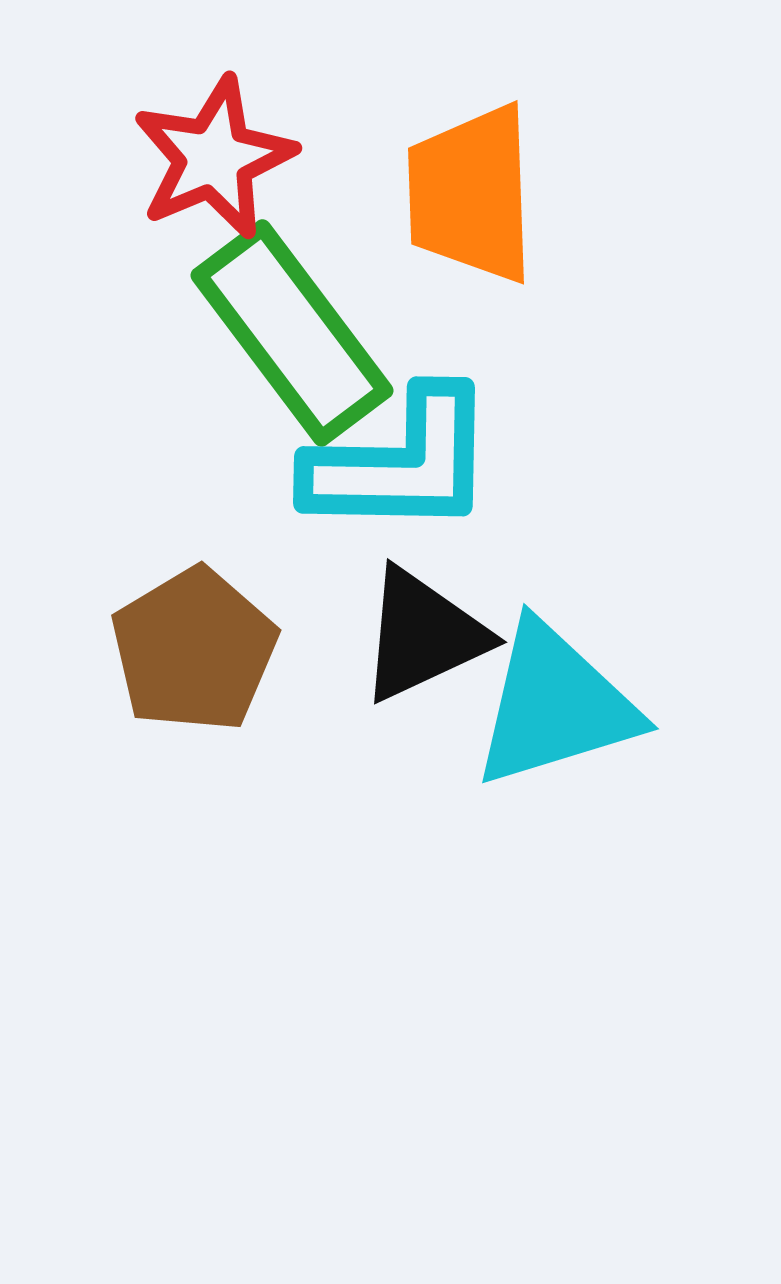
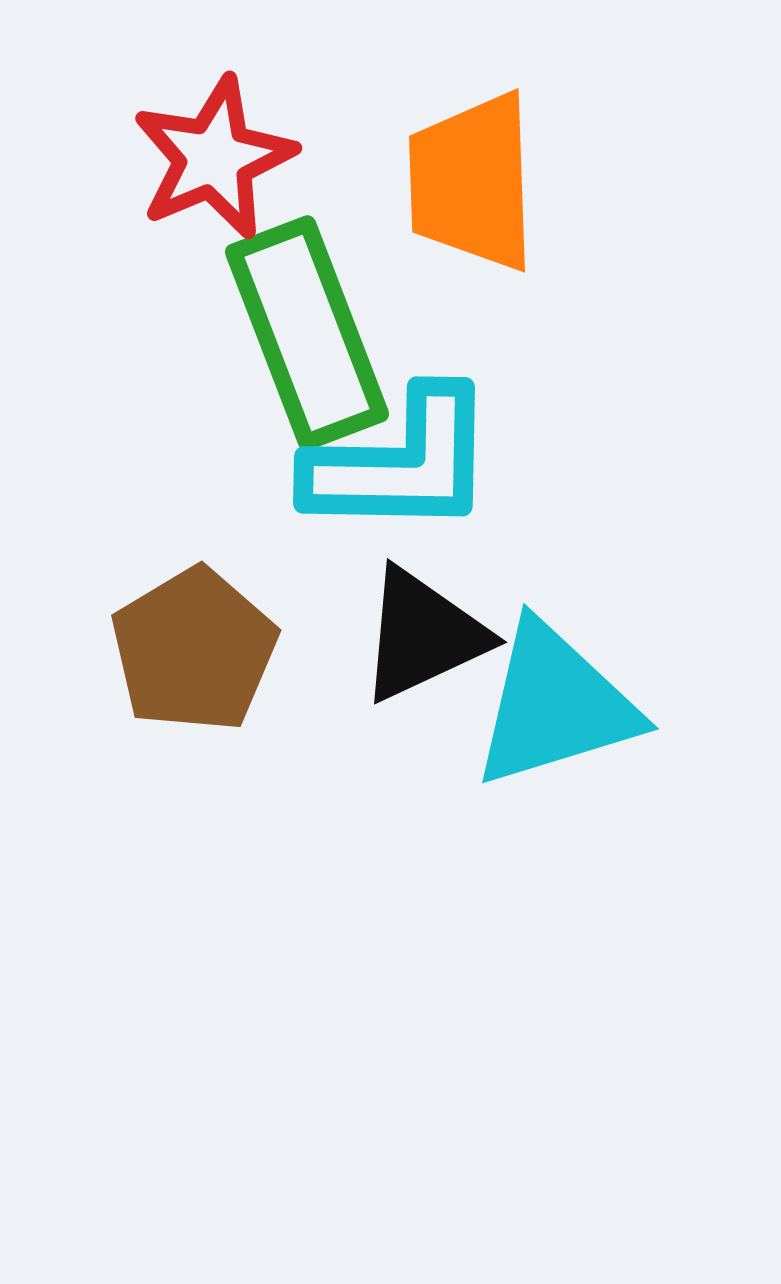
orange trapezoid: moved 1 px right, 12 px up
green rectangle: moved 15 px right; rotated 16 degrees clockwise
